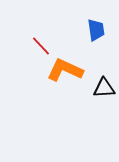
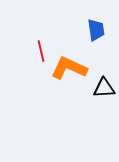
red line: moved 5 px down; rotated 30 degrees clockwise
orange L-shape: moved 4 px right, 2 px up
